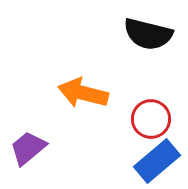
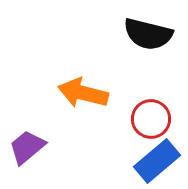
purple trapezoid: moved 1 px left, 1 px up
